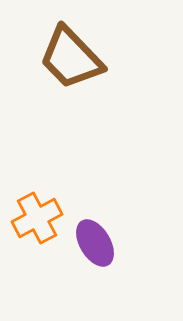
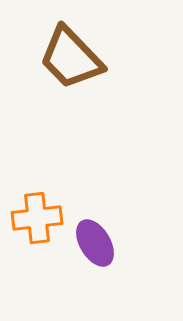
orange cross: rotated 21 degrees clockwise
